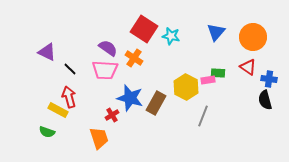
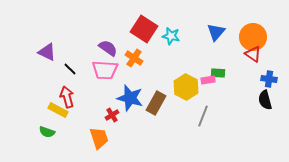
red triangle: moved 5 px right, 13 px up
red arrow: moved 2 px left
